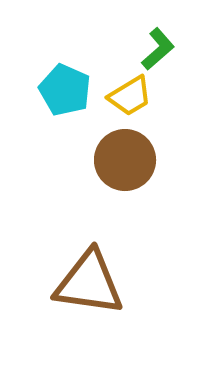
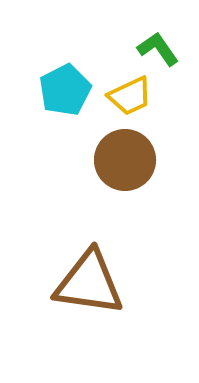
green L-shape: rotated 84 degrees counterclockwise
cyan pentagon: rotated 21 degrees clockwise
yellow trapezoid: rotated 6 degrees clockwise
